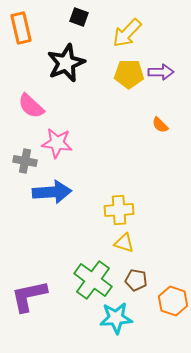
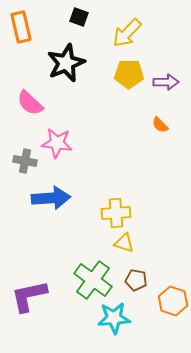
orange rectangle: moved 1 px up
purple arrow: moved 5 px right, 10 px down
pink semicircle: moved 1 px left, 3 px up
blue arrow: moved 1 px left, 6 px down
yellow cross: moved 3 px left, 3 px down
cyan star: moved 2 px left
